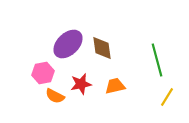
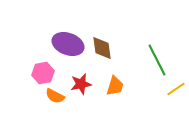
purple ellipse: rotated 64 degrees clockwise
green line: rotated 12 degrees counterclockwise
orange trapezoid: rotated 120 degrees clockwise
yellow line: moved 9 px right, 8 px up; rotated 24 degrees clockwise
